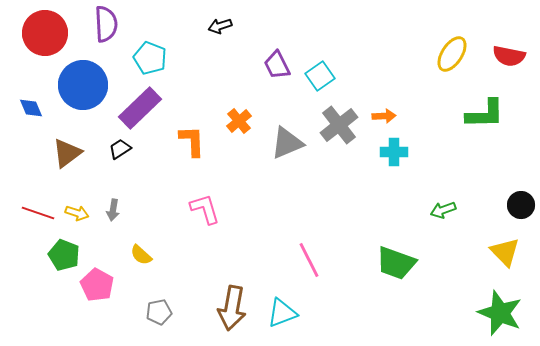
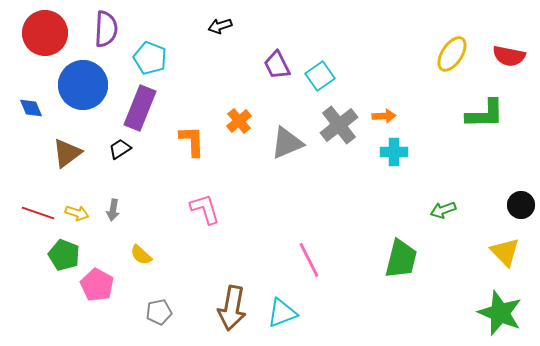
purple semicircle: moved 5 px down; rotated 6 degrees clockwise
purple rectangle: rotated 24 degrees counterclockwise
green trapezoid: moved 5 px right, 4 px up; rotated 96 degrees counterclockwise
